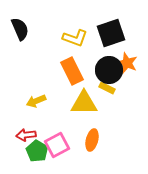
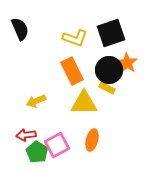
orange star: rotated 10 degrees clockwise
green pentagon: moved 1 px down
